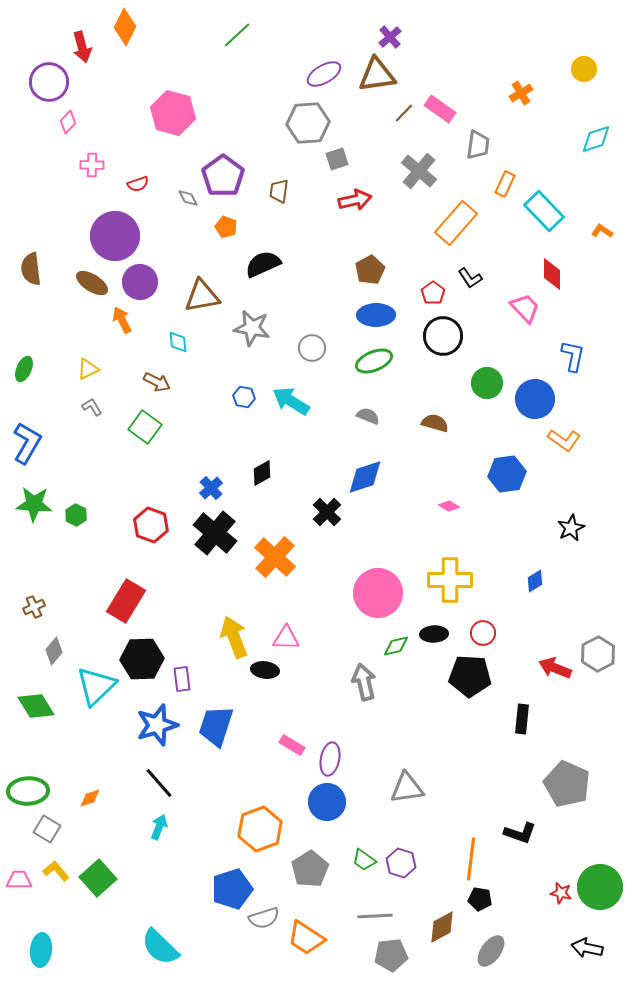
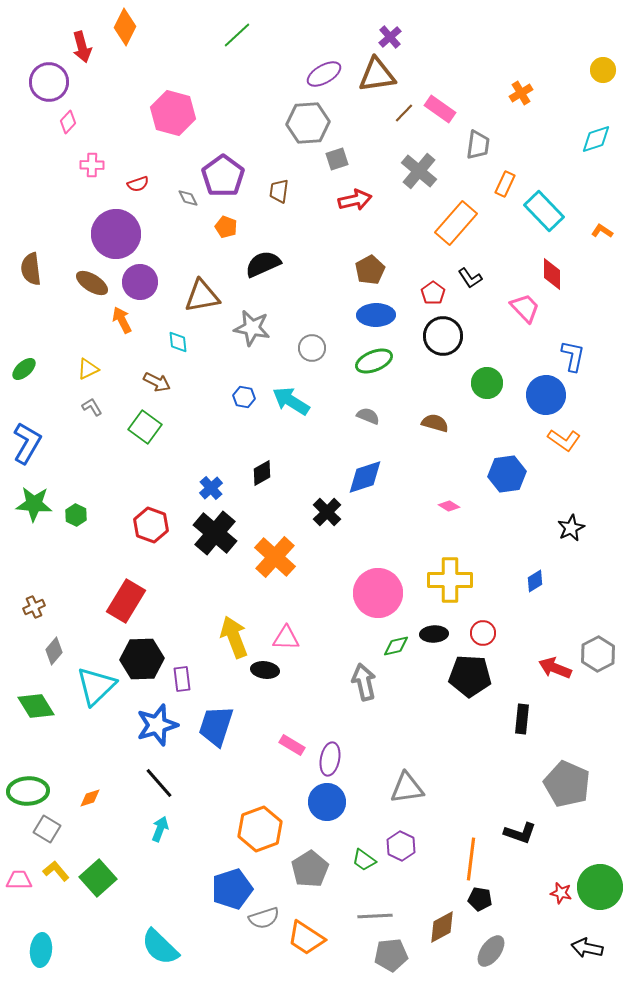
yellow circle at (584, 69): moved 19 px right, 1 px down
purple circle at (115, 236): moved 1 px right, 2 px up
green ellipse at (24, 369): rotated 25 degrees clockwise
blue circle at (535, 399): moved 11 px right, 4 px up
cyan arrow at (159, 827): moved 1 px right, 2 px down
purple hexagon at (401, 863): moved 17 px up; rotated 8 degrees clockwise
